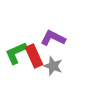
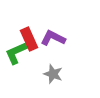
red rectangle: moved 5 px left, 17 px up
gray star: moved 8 px down
